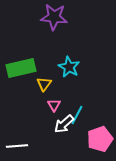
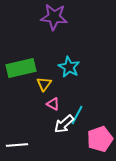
pink triangle: moved 1 px left, 1 px up; rotated 32 degrees counterclockwise
white line: moved 1 px up
